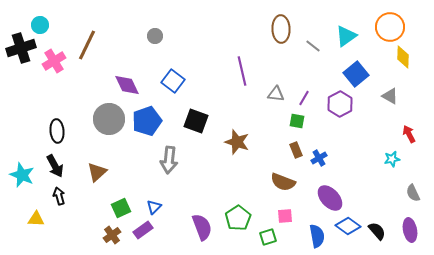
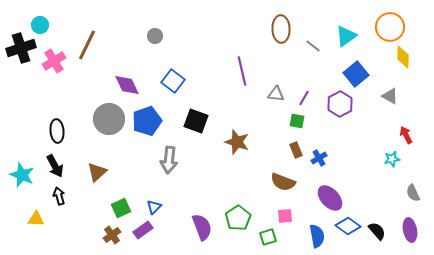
red arrow at (409, 134): moved 3 px left, 1 px down
